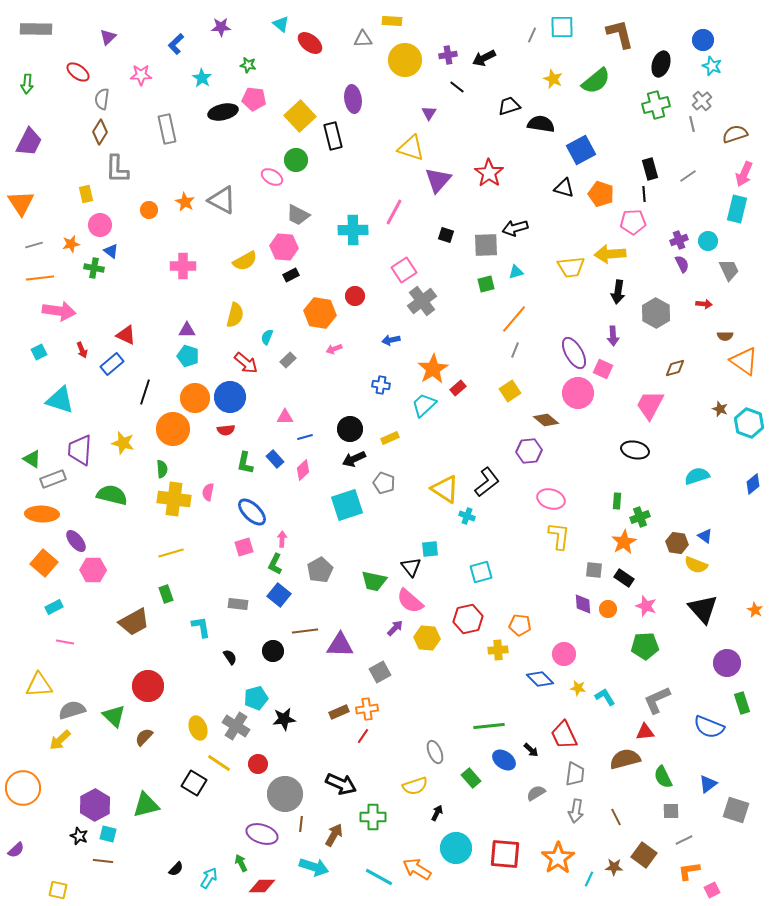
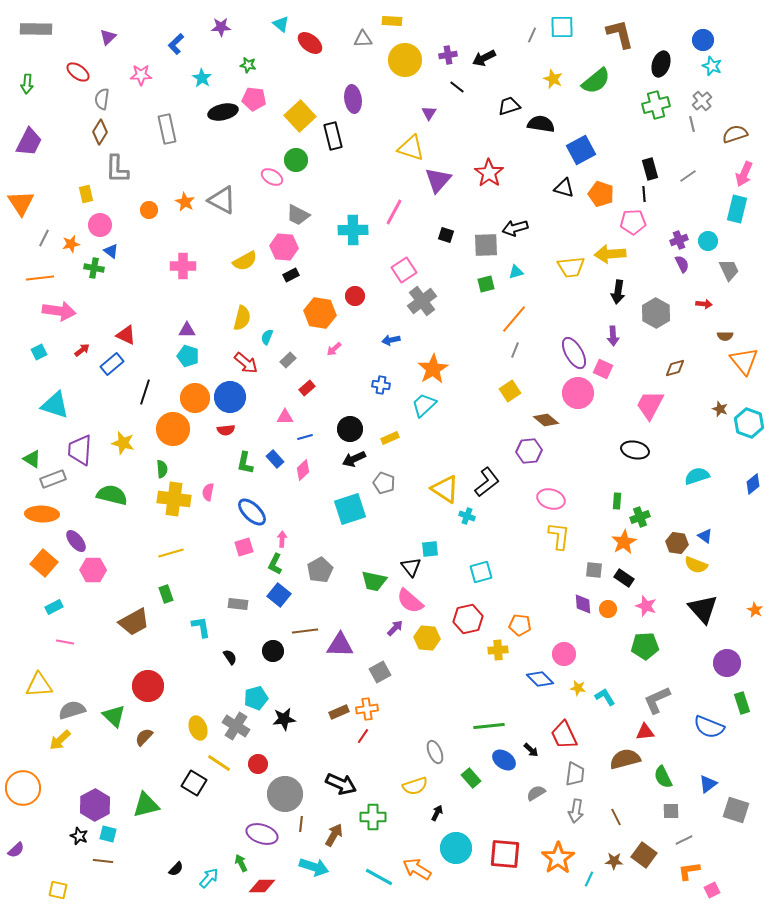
gray line at (34, 245): moved 10 px right, 7 px up; rotated 48 degrees counterclockwise
yellow semicircle at (235, 315): moved 7 px right, 3 px down
pink arrow at (334, 349): rotated 21 degrees counterclockwise
red arrow at (82, 350): rotated 105 degrees counterclockwise
orange triangle at (744, 361): rotated 16 degrees clockwise
red rectangle at (458, 388): moved 151 px left
cyan triangle at (60, 400): moved 5 px left, 5 px down
cyan square at (347, 505): moved 3 px right, 4 px down
brown star at (614, 867): moved 6 px up
cyan arrow at (209, 878): rotated 10 degrees clockwise
